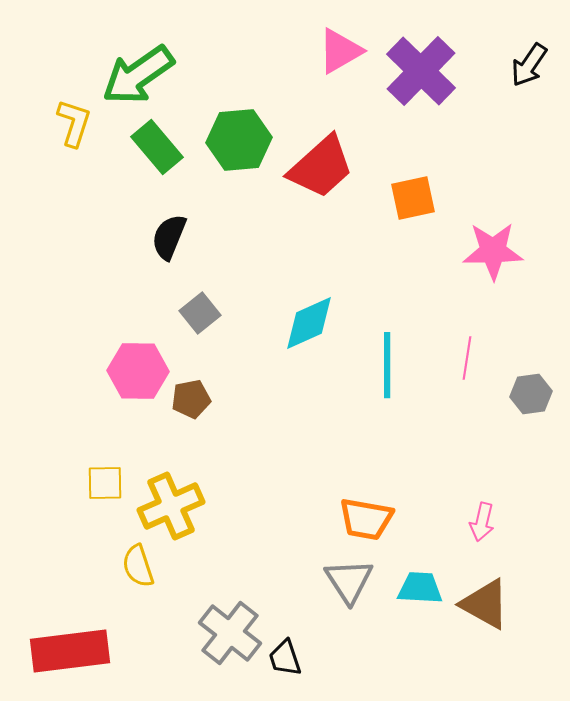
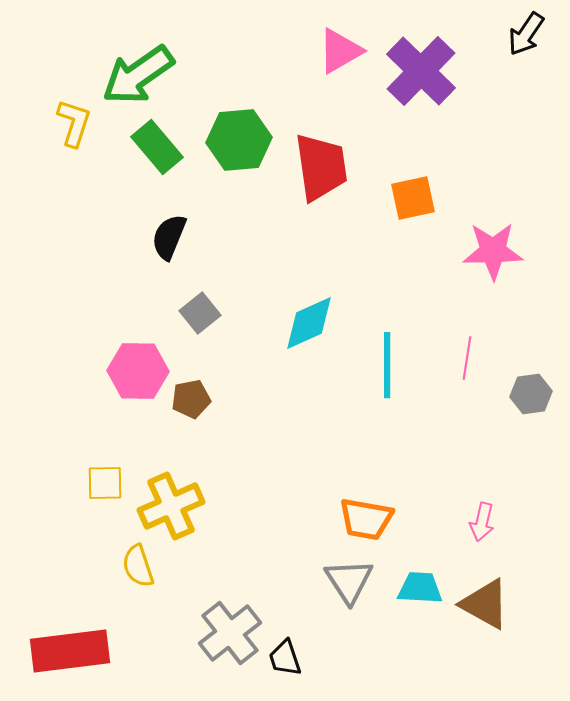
black arrow: moved 3 px left, 31 px up
red trapezoid: rotated 56 degrees counterclockwise
gray cross: rotated 14 degrees clockwise
